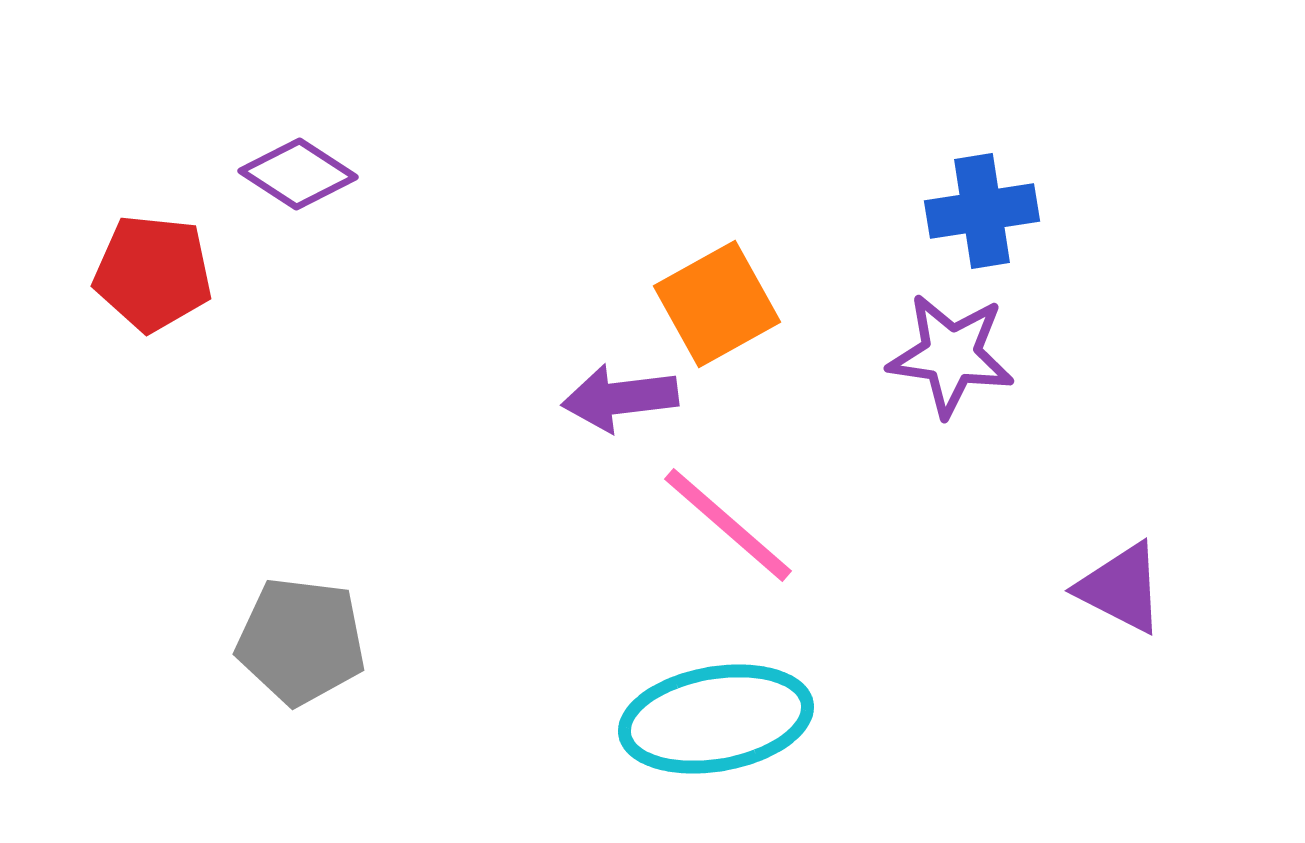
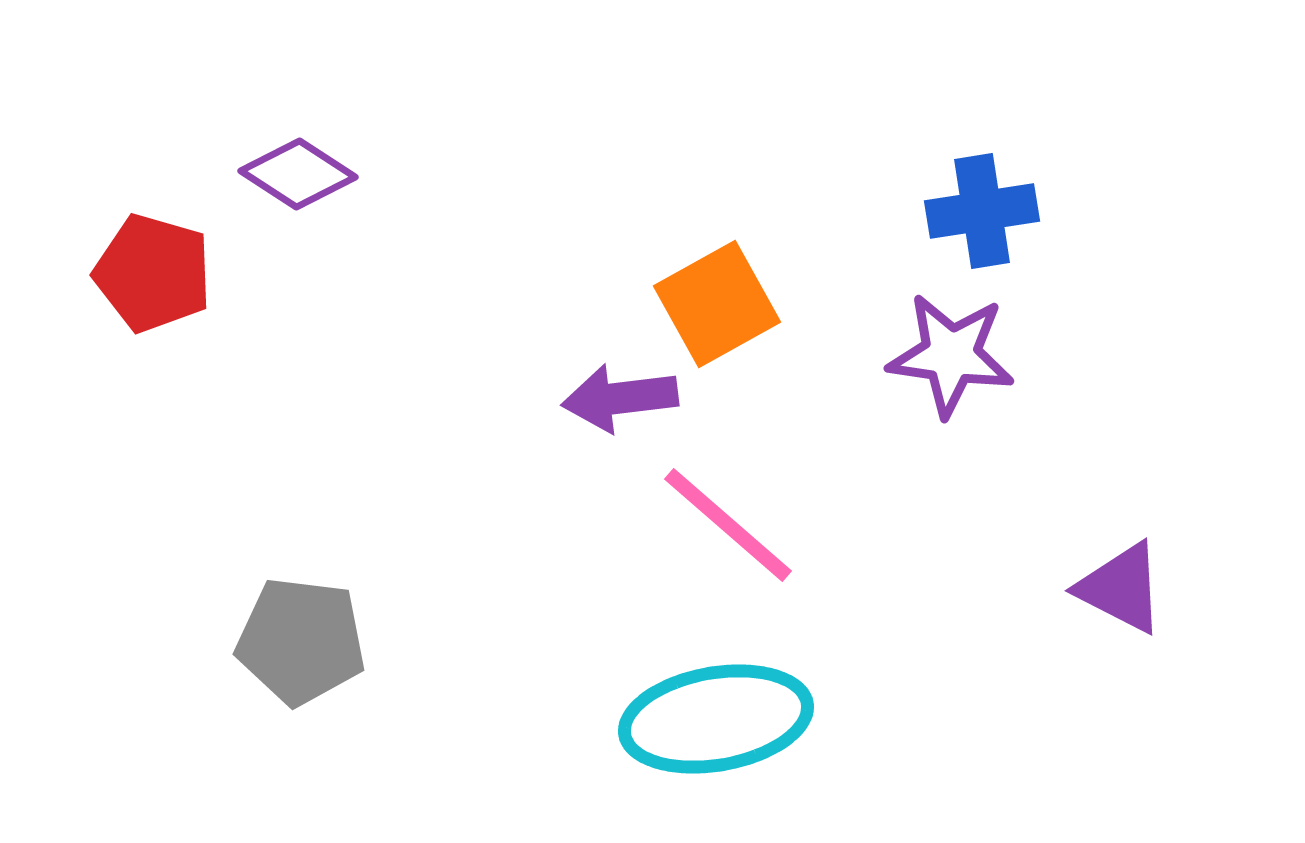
red pentagon: rotated 10 degrees clockwise
